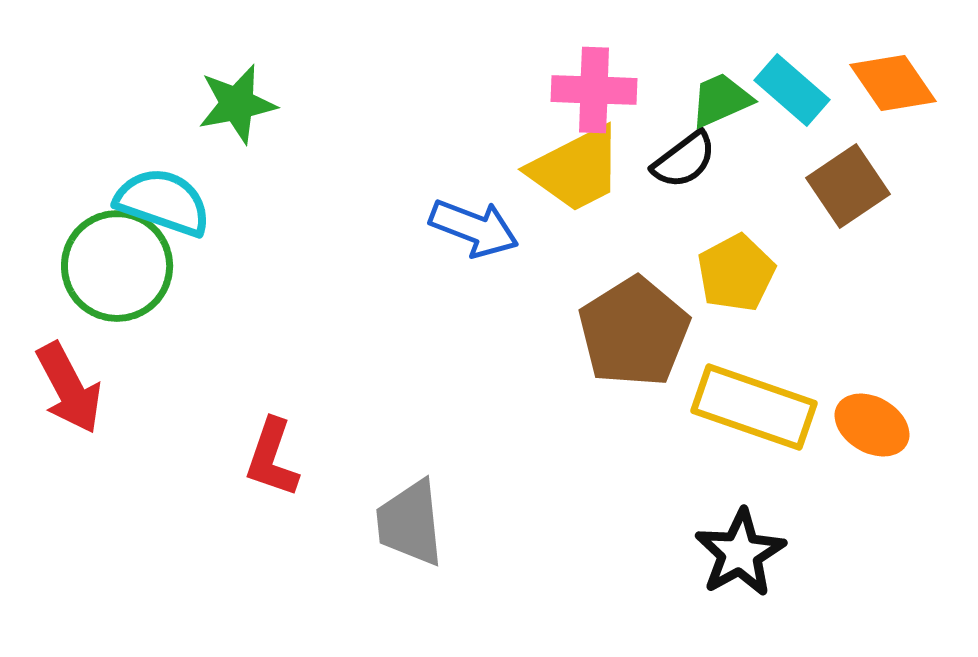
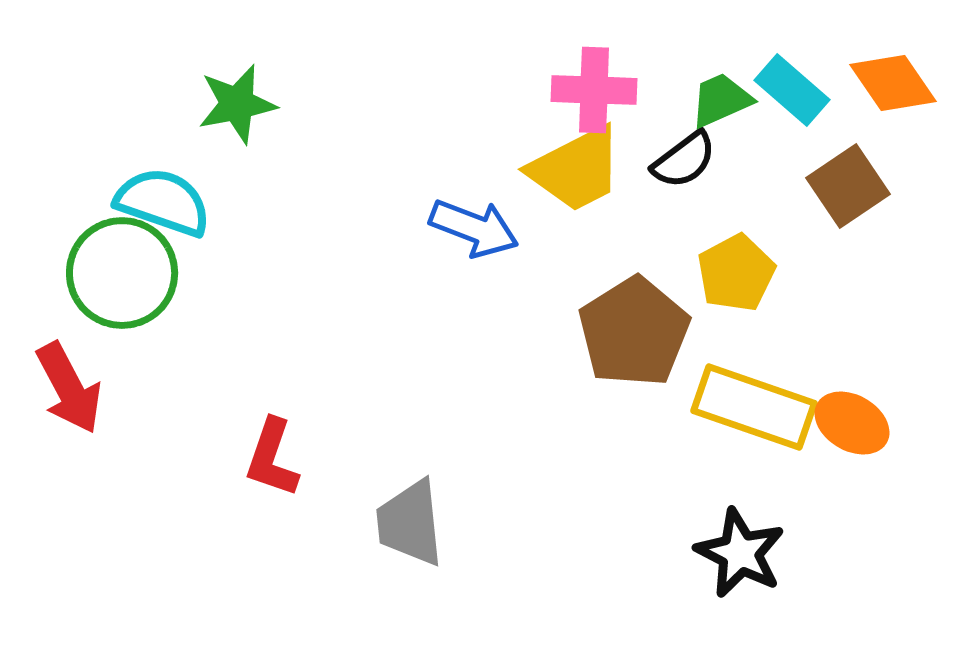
green circle: moved 5 px right, 7 px down
orange ellipse: moved 20 px left, 2 px up
black star: rotated 16 degrees counterclockwise
